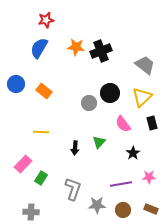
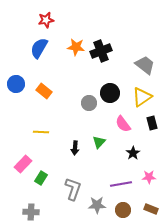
yellow triangle: rotated 10 degrees clockwise
